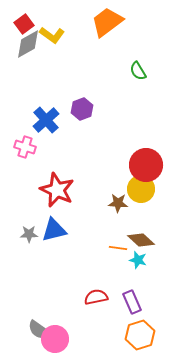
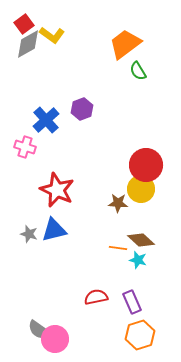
orange trapezoid: moved 18 px right, 22 px down
gray star: rotated 18 degrees clockwise
